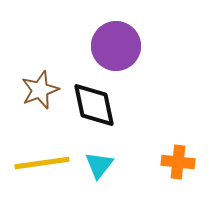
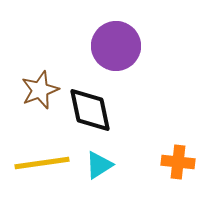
black diamond: moved 4 px left, 5 px down
cyan triangle: rotated 20 degrees clockwise
